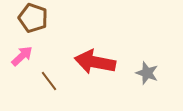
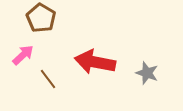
brown pentagon: moved 8 px right; rotated 12 degrees clockwise
pink arrow: moved 1 px right, 1 px up
brown line: moved 1 px left, 2 px up
